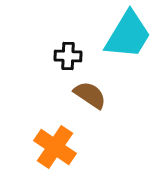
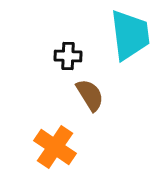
cyan trapezoid: moved 2 px right; rotated 38 degrees counterclockwise
brown semicircle: rotated 24 degrees clockwise
